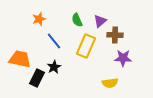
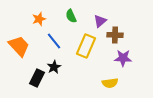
green semicircle: moved 6 px left, 4 px up
orange trapezoid: moved 1 px left, 13 px up; rotated 35 degrees clockwise
